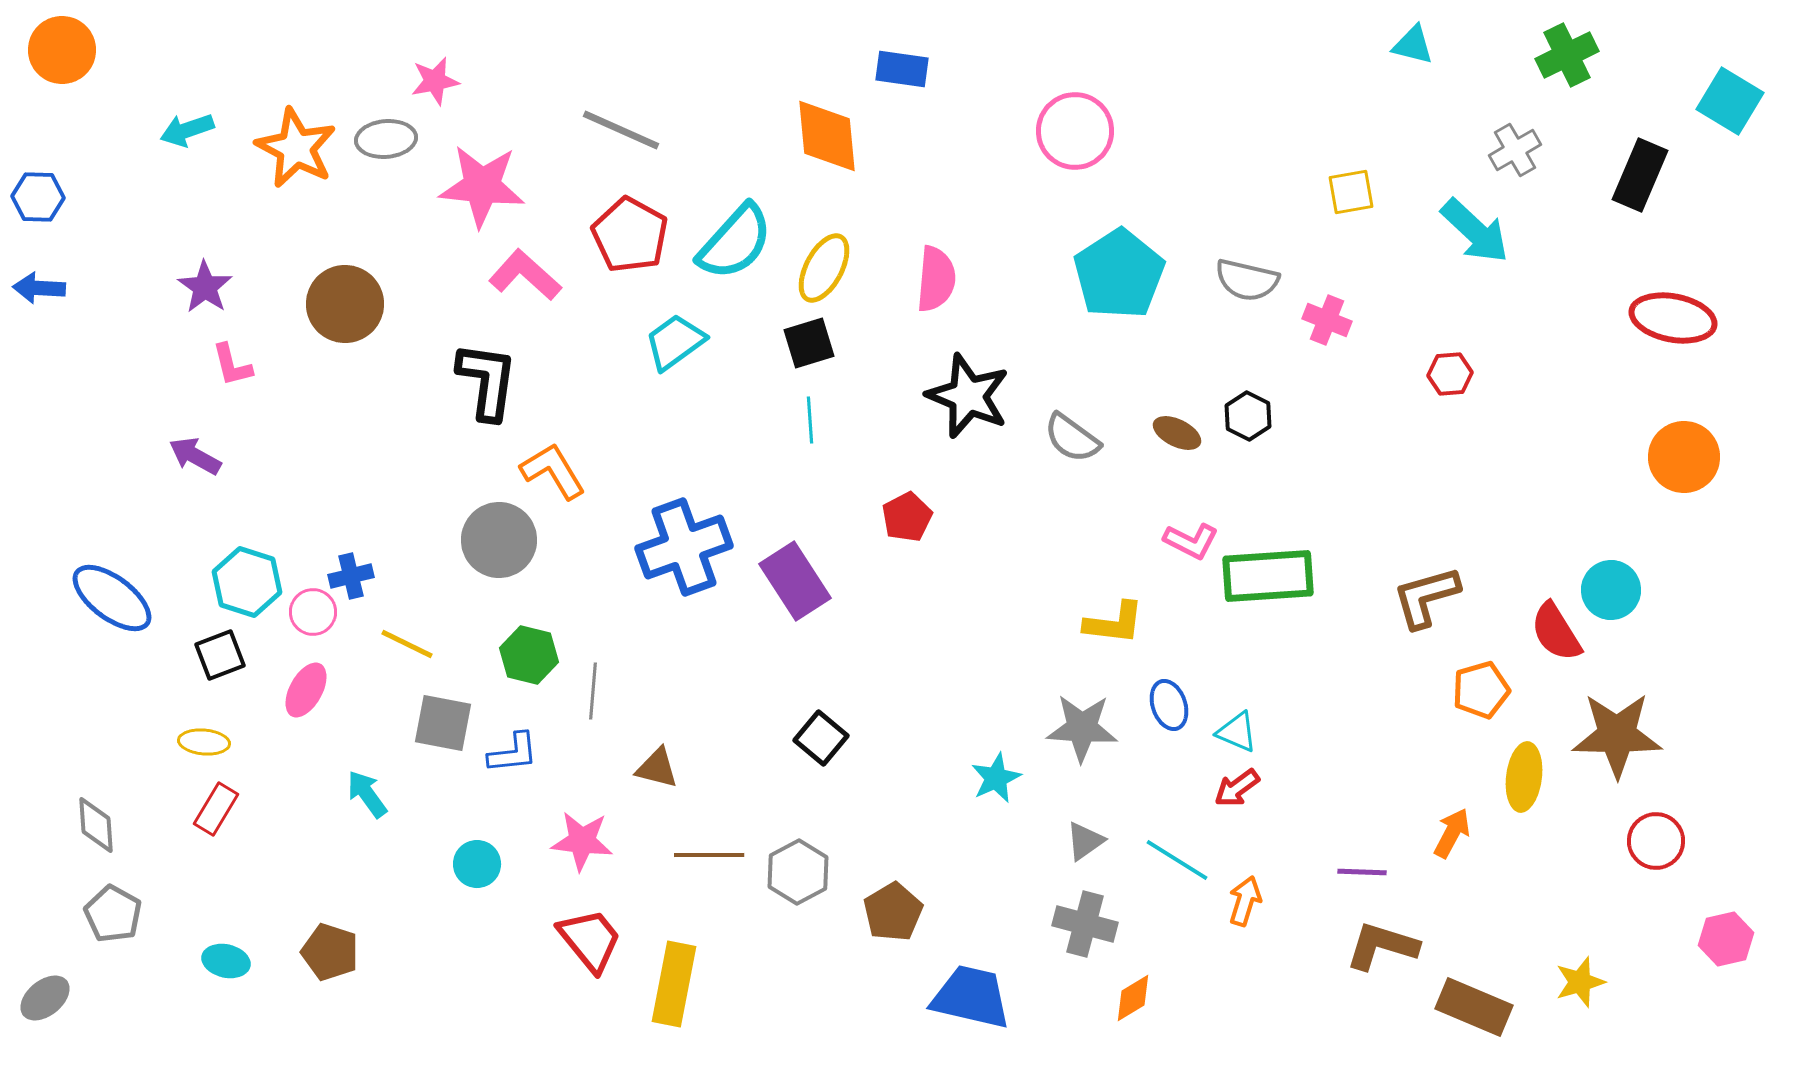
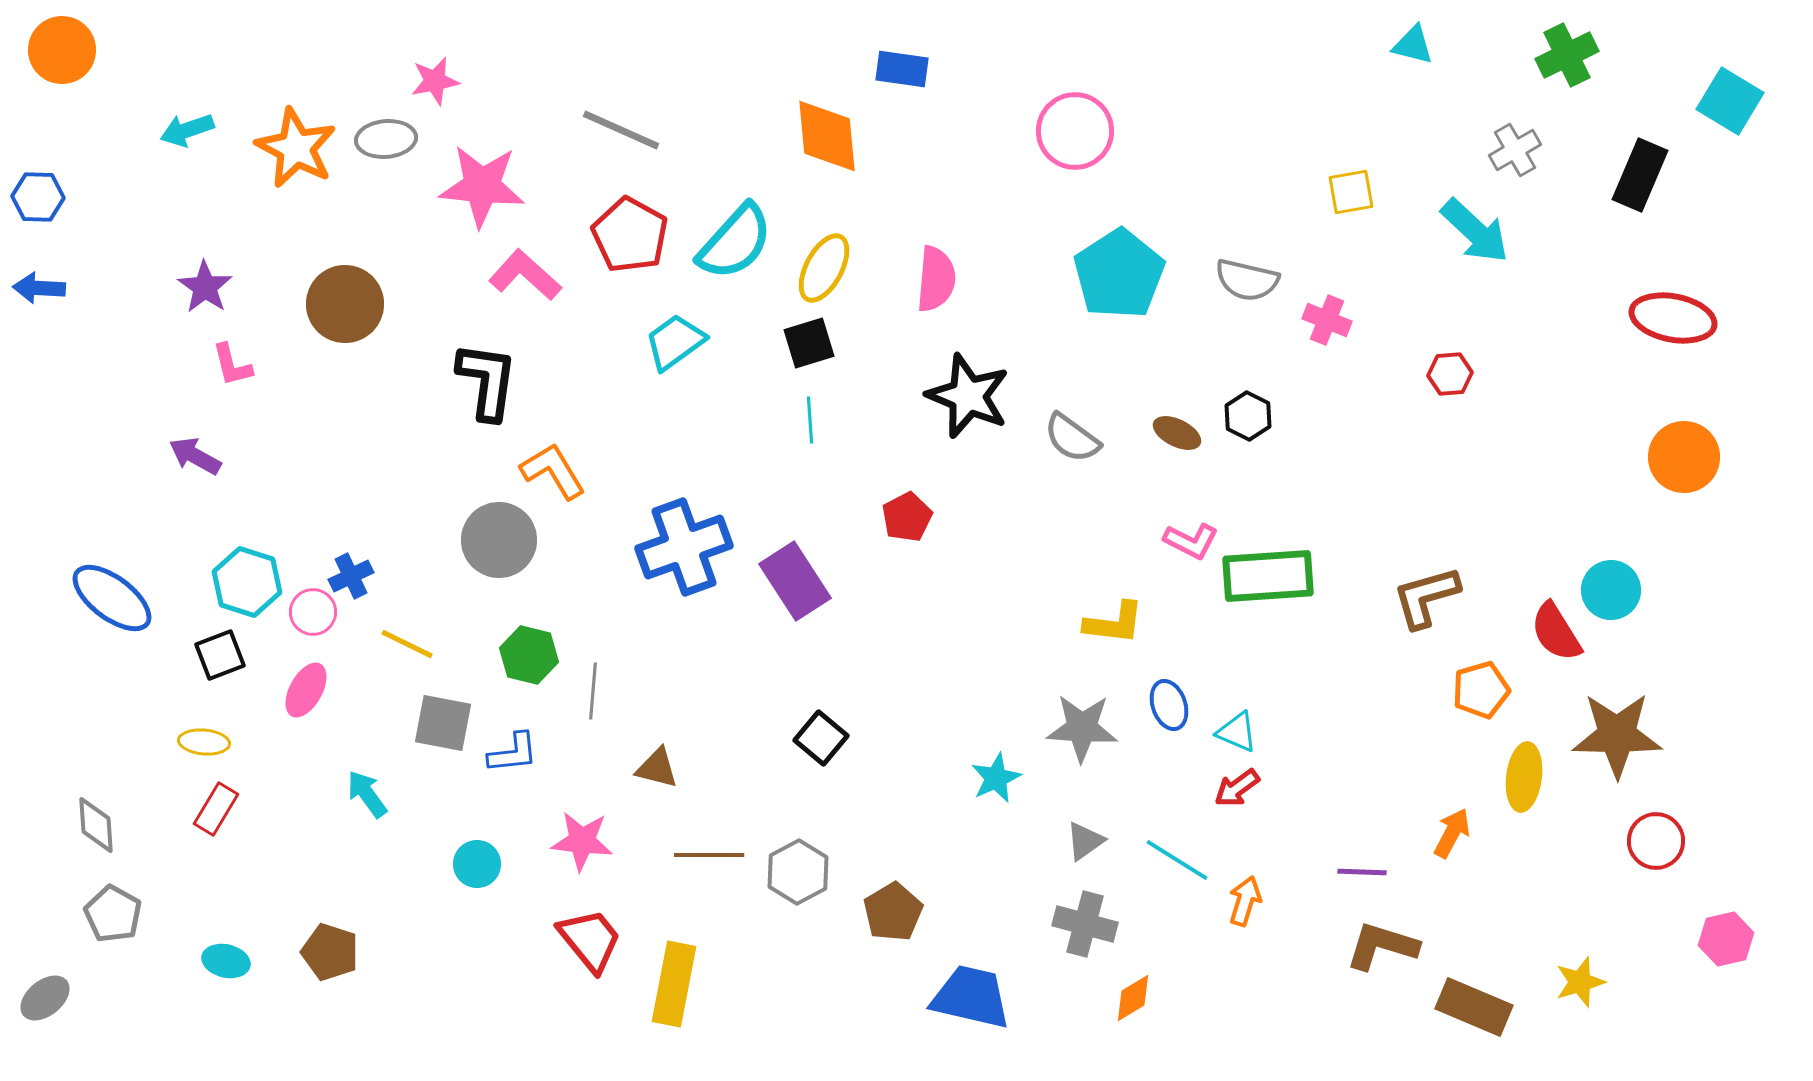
blue cross at (351, 576): rotated 12 degrees counterclockwise
